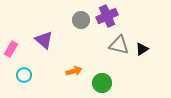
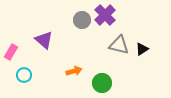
purple cross: moved 2 px left, 1 px up; rotated 20 degrees counterclockwise
gray circle: moved 1 px right
pink rectangle: moved 3 px down
